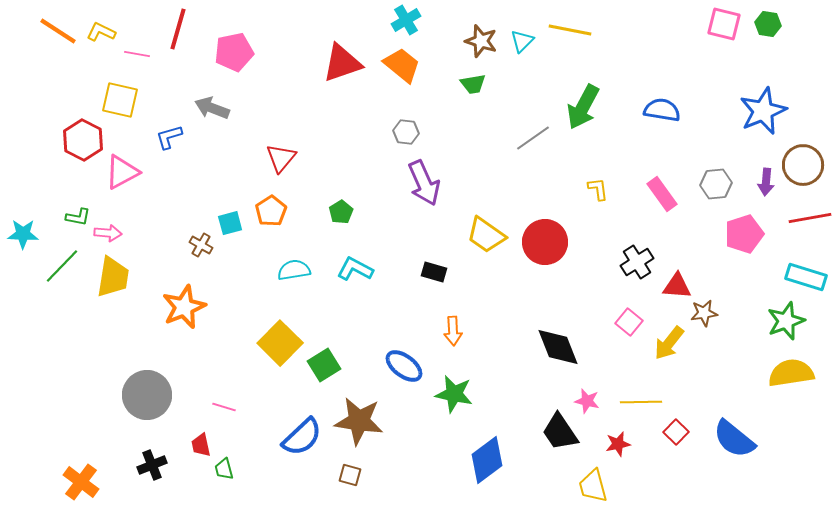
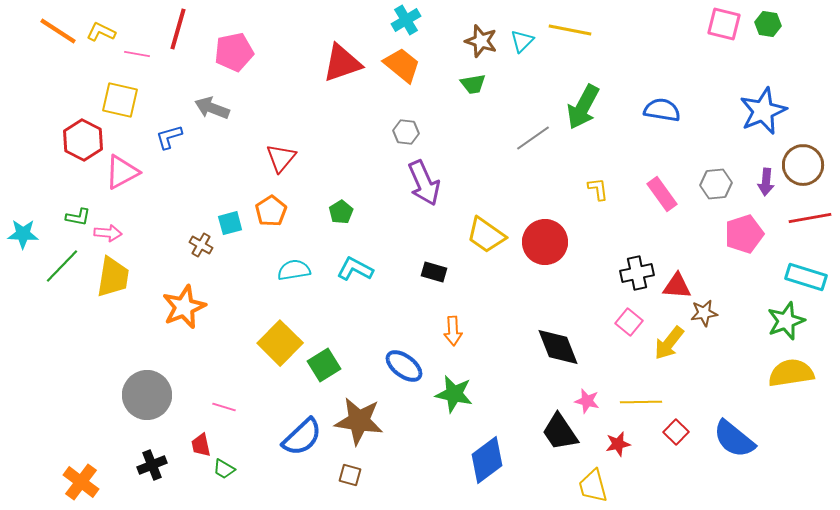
black cross at (637, 262): moved 11 px down; rotated 20 degrees clockwise
green trapezoid at (224, 469): rotated 45 degrees counterclockwise
